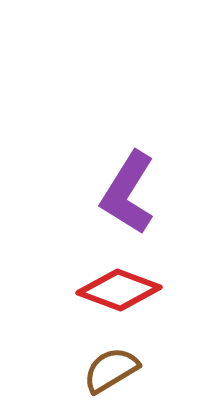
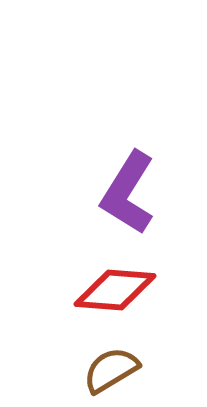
red diamond: moved 4 px left; rotated 16 degrees counterclockwise
